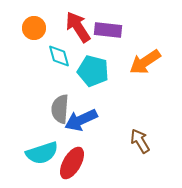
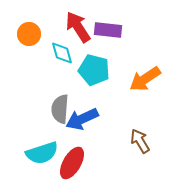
orange circle: moved 5 px left, 6 px down
cyan diamond: moved 3 px right, 3 px up
orange arrow: moved 17 px down
cyan pentagon: moved 1 px right, 1 px up
blue arrow: moved 1 px right, 1 px up
